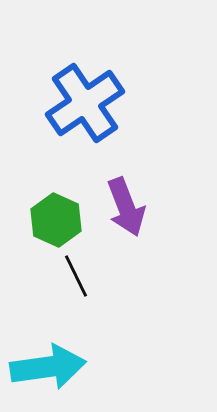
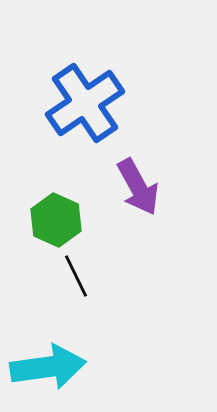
purple arrow: moved 12 px right, 20 px up; rotated 8 degrees counterclockwise
